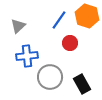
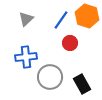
blue line: moved 2 px right
gray triangle: moved 8 px right, 7 px up
blue cross: moved 1 px left, 1 px down
